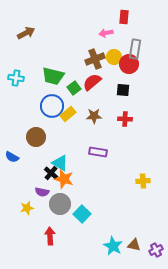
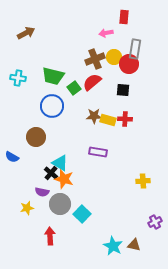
cyan cross: moved 2 px right
yellow rectangle: moved 40 px right, 6 px down; rotated 56 degrees clockwise
purple cross: moved 1 px left, 28 px up
